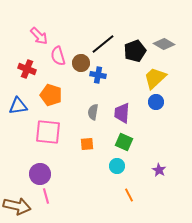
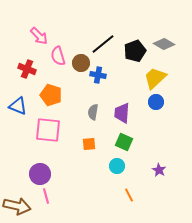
blue triangle: rotated 30 degrees clockwise
pink square: moved 2 px up
orange square: moved 2 px right
